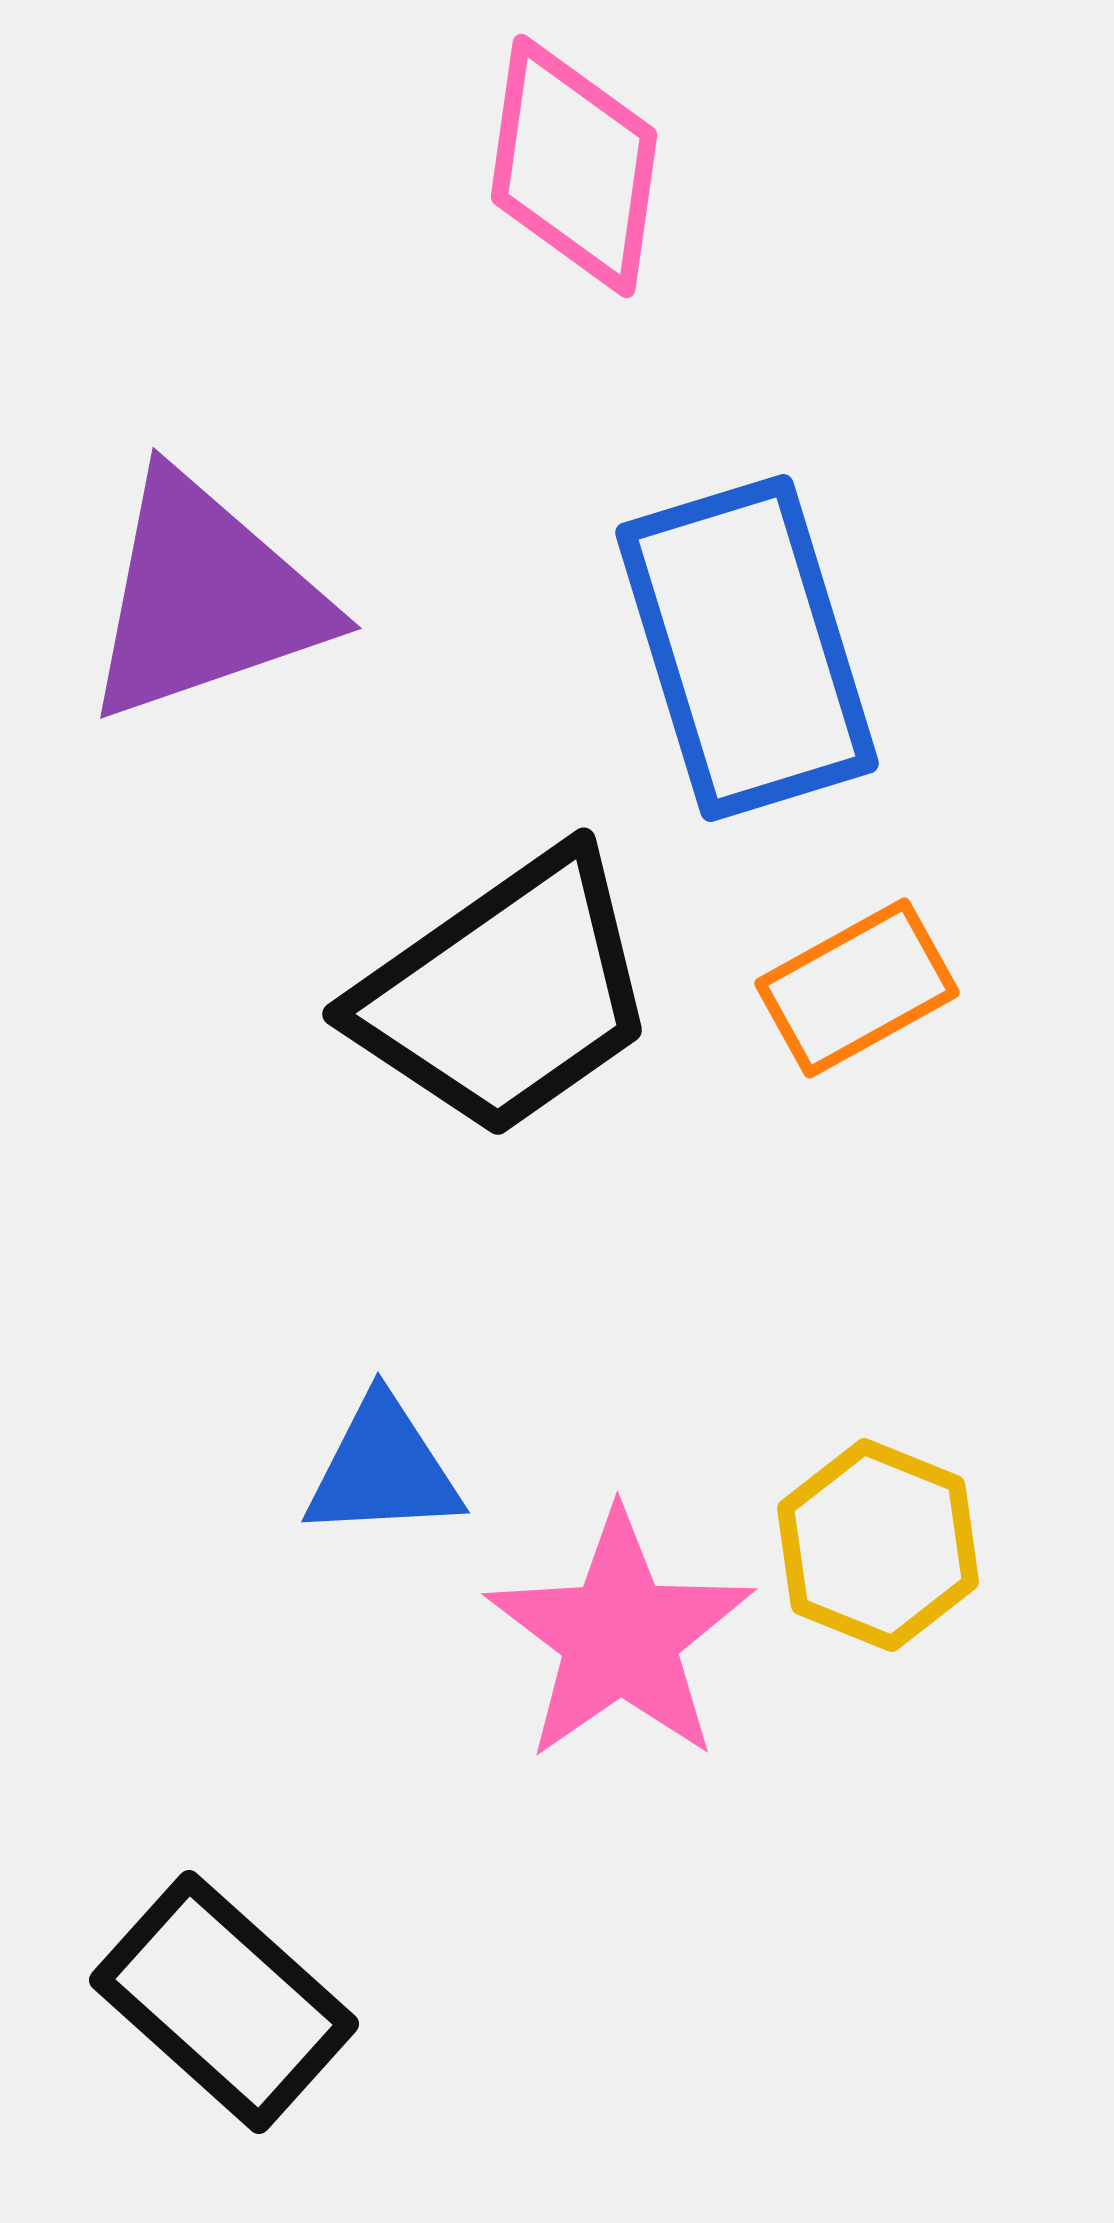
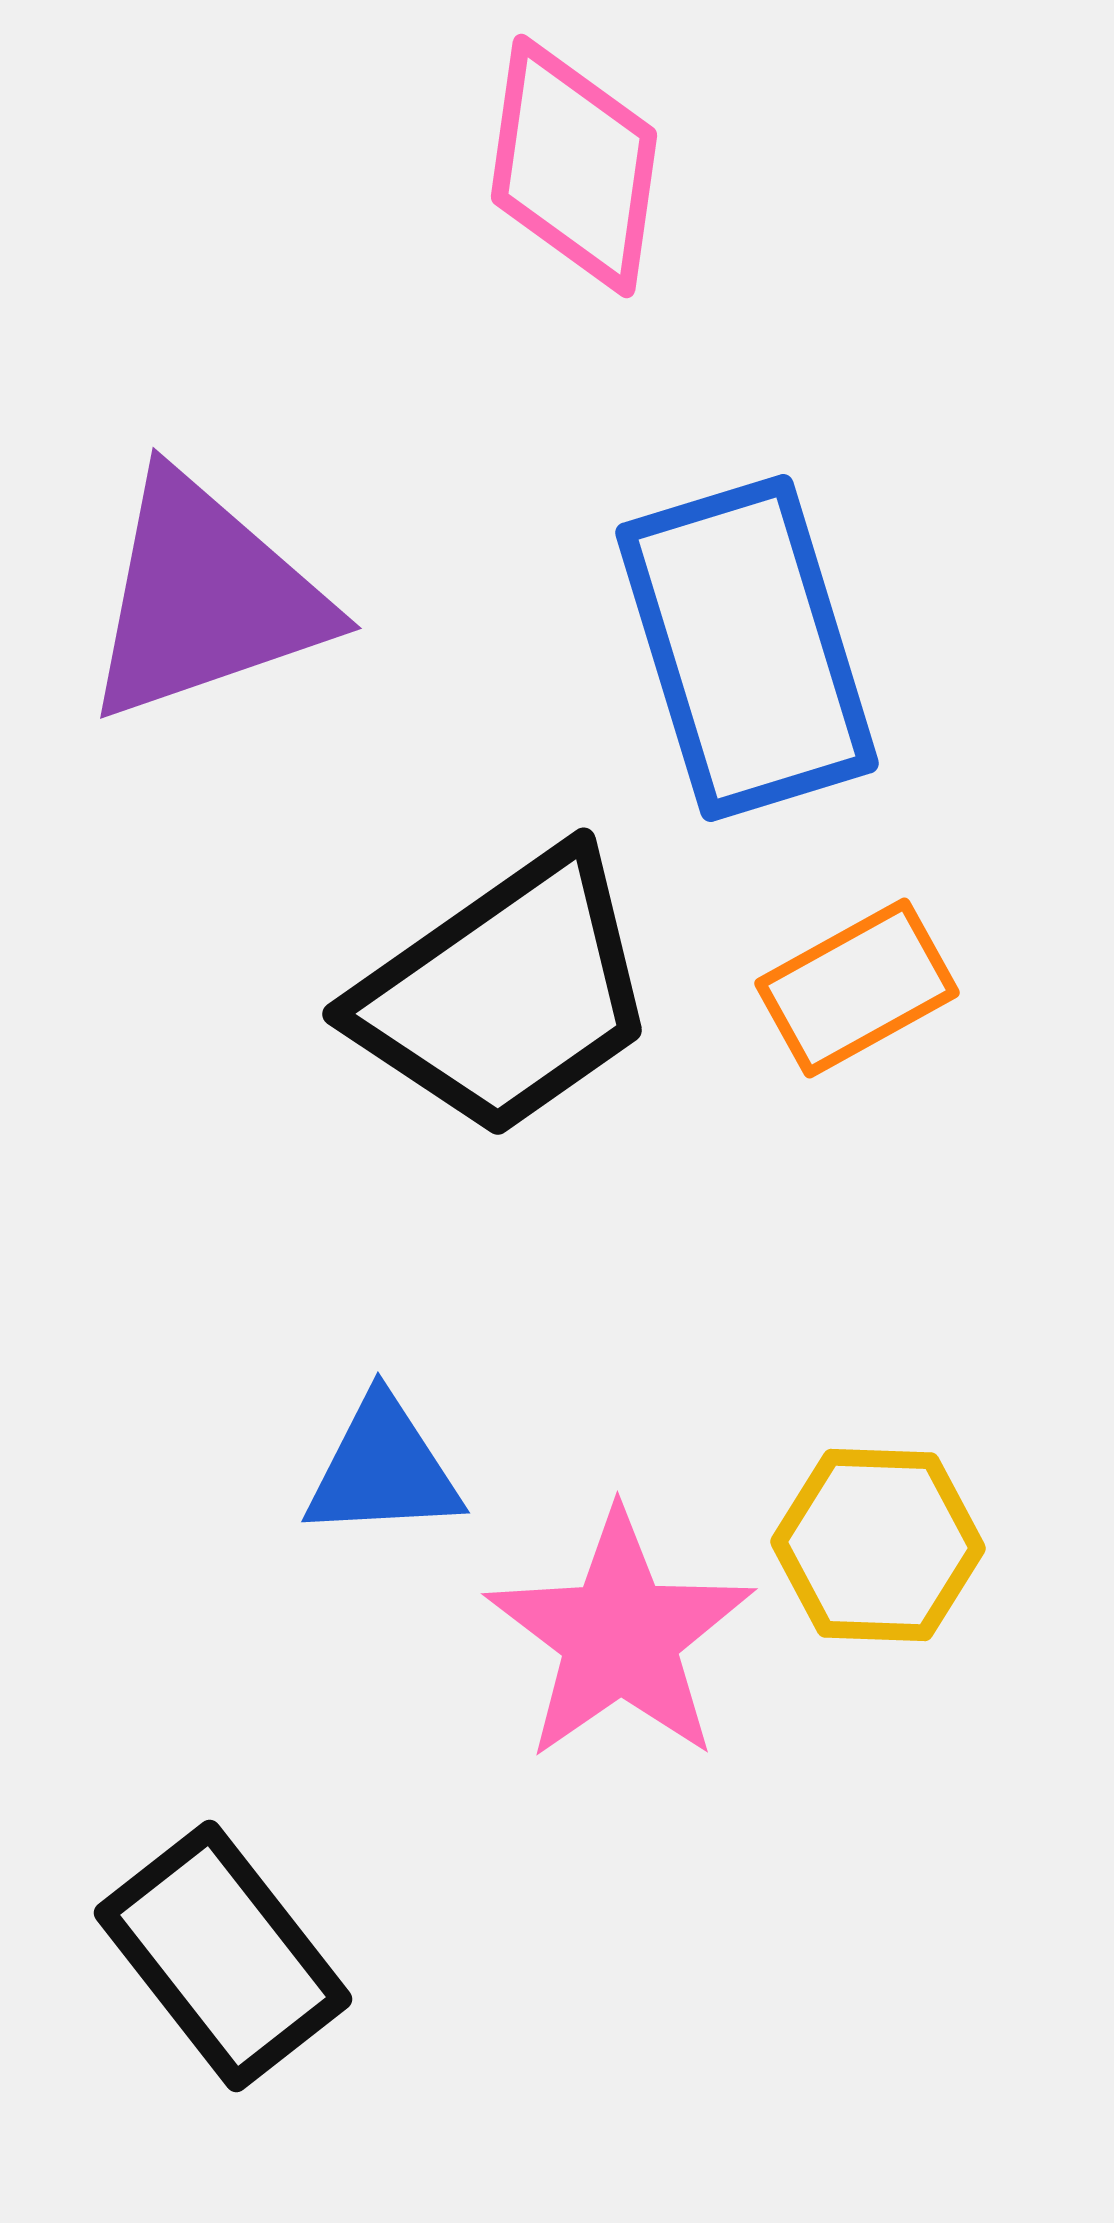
yellow hexagon: rotated 20 degrees counterclockwise
black rectangle: moved 1 px left, 46 px up; rotated 10 degrees clockwise
